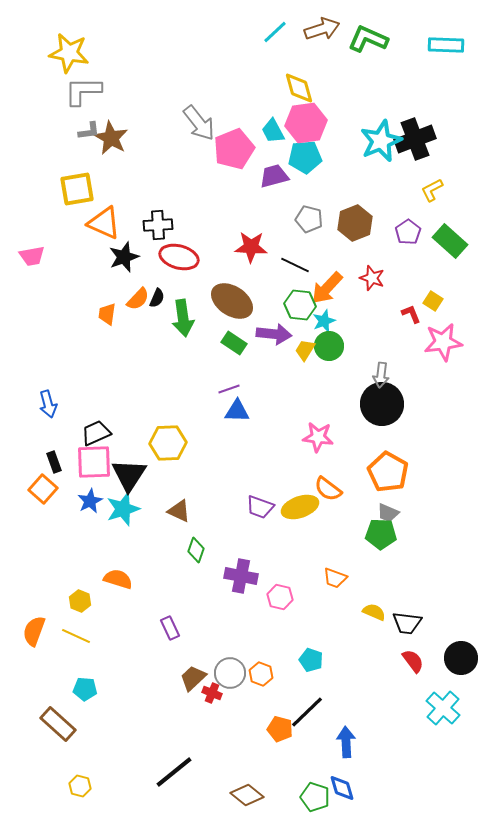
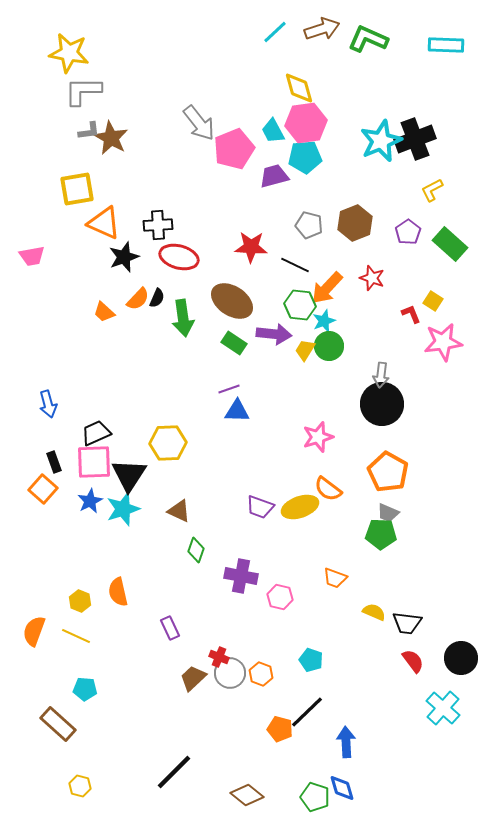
gray pentagon at (309, 219): moved 6 px down
green rectangle at (450, 241): moved 3 px down
orange trapezoid at (107, 314): moved 3 px left, 2 px up; rotated 55 degrees counterclockwise
pink star at (318, 437): rotated 24 degrees counterclockwise
orange semicircle at (118, 579): moved 13 px down; rotated 120 degrees counterclockwise
red cross at (212, 693): moved 7 px right, 36 px up
black line at (174, 772): rotated 6 degrees counterclockwise
